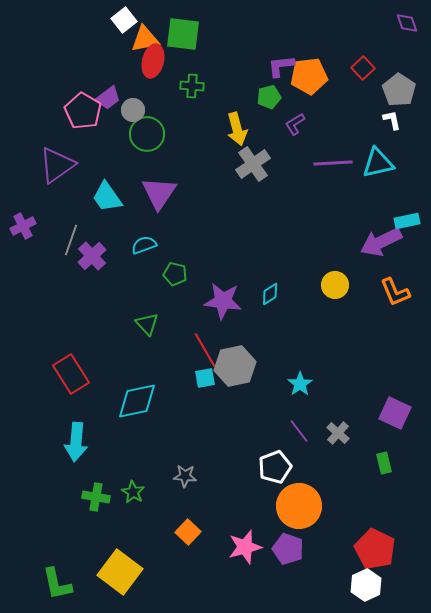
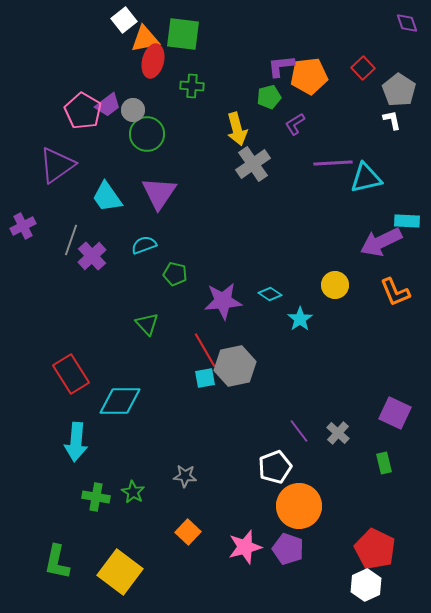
purple trapezoid at (108, 98): moved 7 px down
cyan triangle at (378, 163): moved 12 px left, 15 px down
cyan rectangle at (407, 221): rotated 15 degrees clockwise
cyan diamond at (270, 294): rotated 65 degrees clockwise
purple star at (223, 301): rotated 12 degrees counterclockwise
cyan star at (300, 384): moved 65 px up
cyan diamond at (137, 401): moved 17 px left; rotated 12 degrees clockwise
green L-shape at (57, 584): moved 22 px up; rotated 24 degrees clockwise
